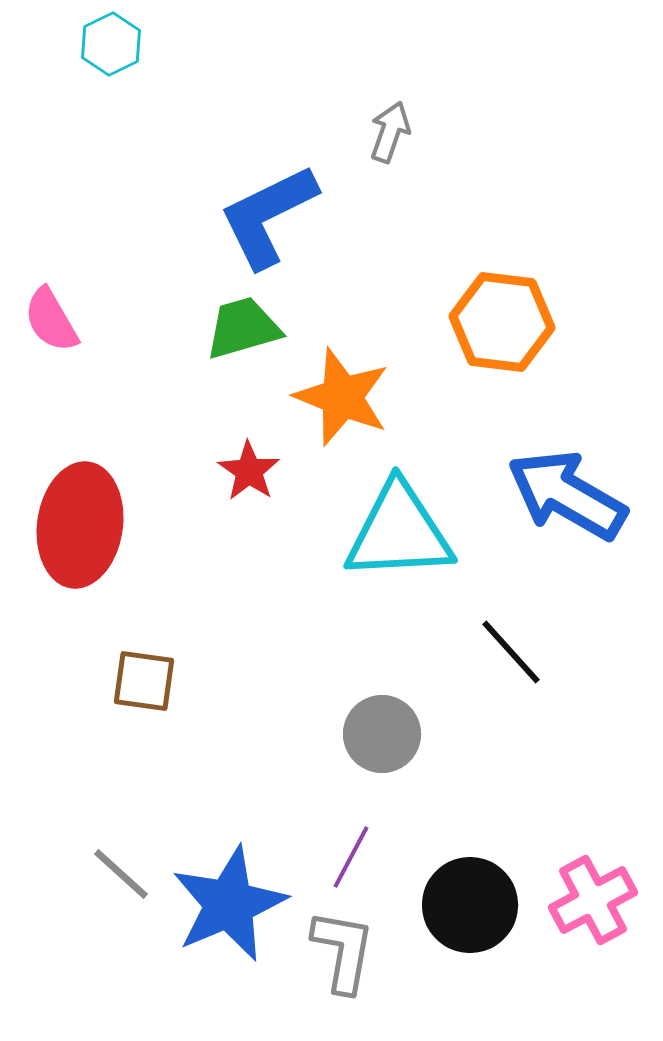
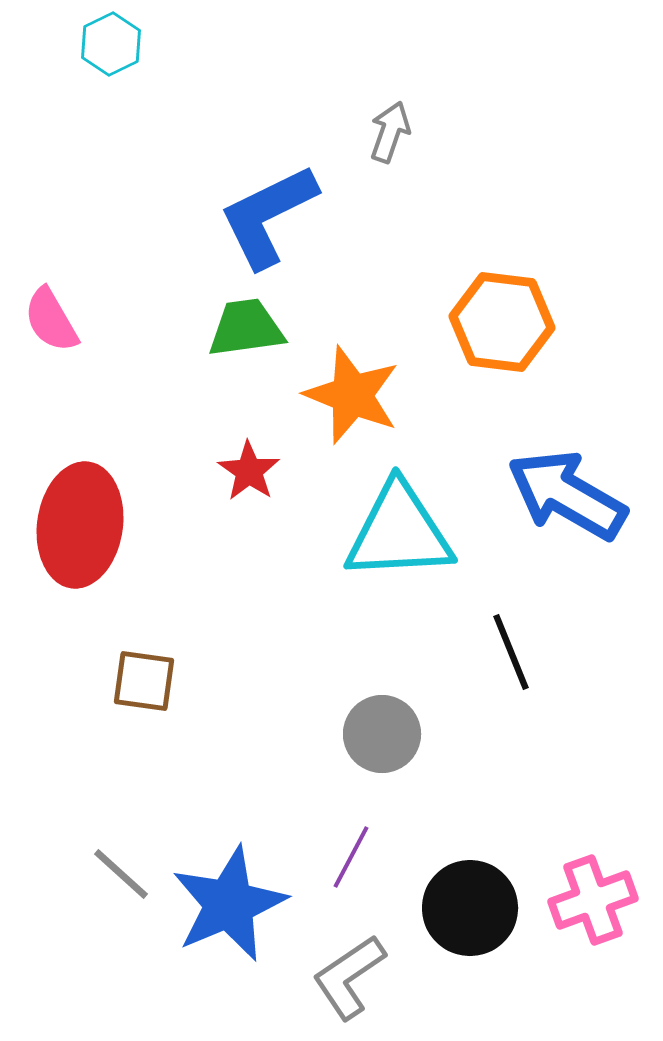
green trapezoid: moved 3 px right; rotated 8 degrees clockwise
orange star: moved 10 px right, 2 px up
black line: rotated 20 degrees clockwise
pink cross: rotated 8 degrees clockwise
black circle: moved 3 px down
gray L-shape: moved 6 px right, 26 px down; rotated 134 degrees counterclockwise
